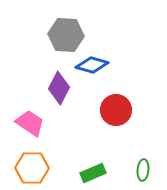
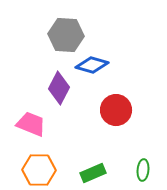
pink trapezoid: moved 1 px right, 1 px down; rotated 12 degrees counterclockwise
orange hexagon: moved 7 px right, 2 px down
